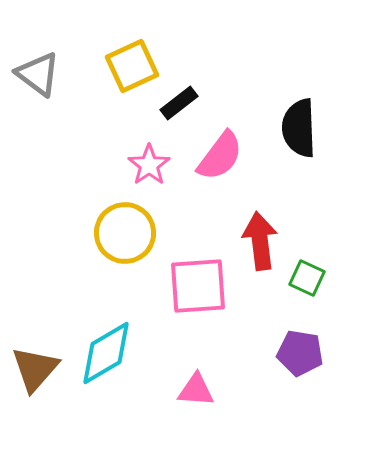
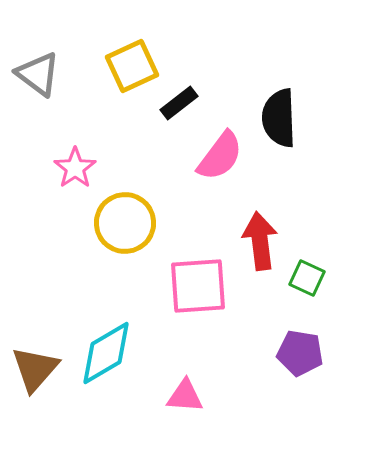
black semicircle: moved 20 px left, 10 px up
pink star: moved 74 px left, 3 px down
yellow circle: moved 10 px up
pink triangle: moved 11 px left, 6 px down
